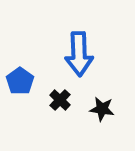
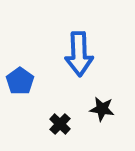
black cross: moved 24 px down
